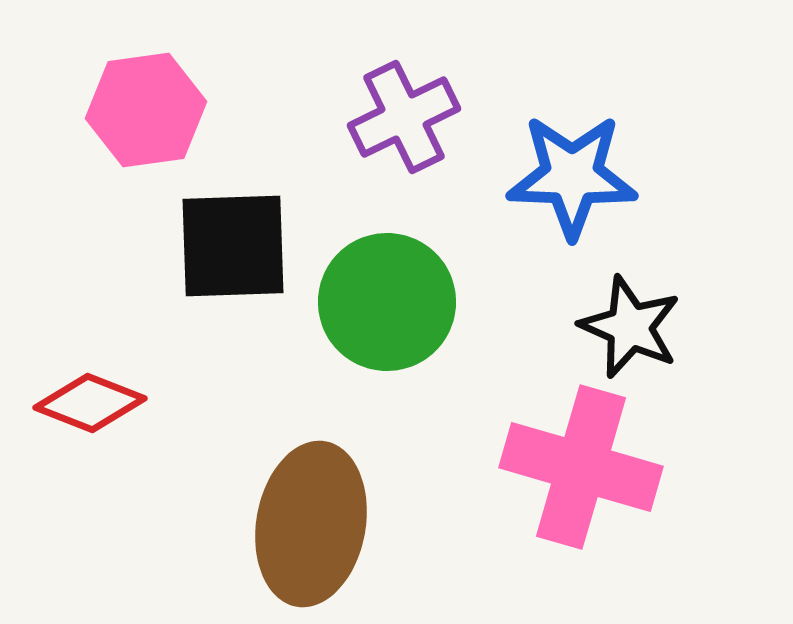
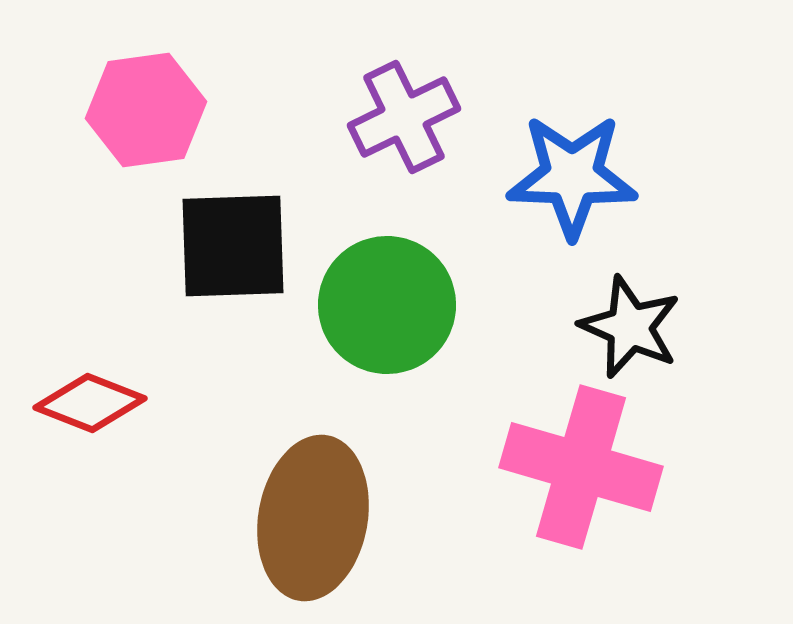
green circle: moved 3 px down
brown ellipse: moved 2 px right, 6 px up
